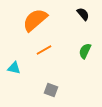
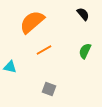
orange semicircle: moved 3 px left, 2 px down
cyan triangle: moved 4 px left, 1 px up
gray square: moved 2 px left, 1 px up
